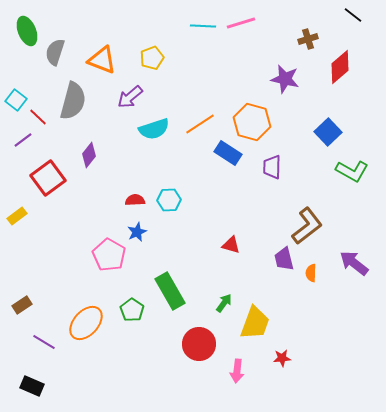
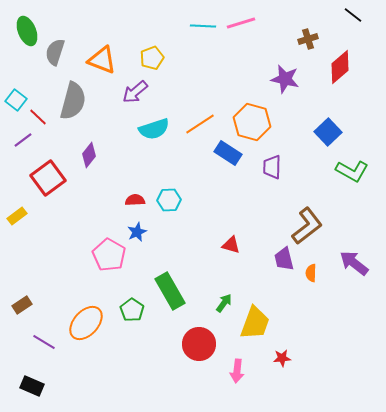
purple arrow at (130, 97): moved 5 px right, 5 px up
